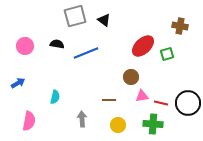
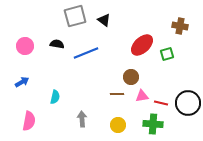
red ellipse: moved 1 px left, 1 px up
blue arrow: moved 4 px right, 1 px up
brown line: moved 8 px right, 6 px up
